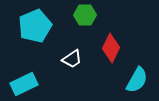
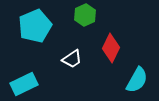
green hexagon: rotated 25 degrees counterclockwise
